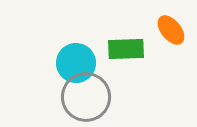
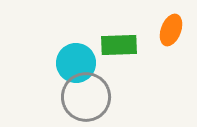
orange ellipse: rotated 60 degrees clockwise
green rectangle: moved 7 px left, 4 px up
